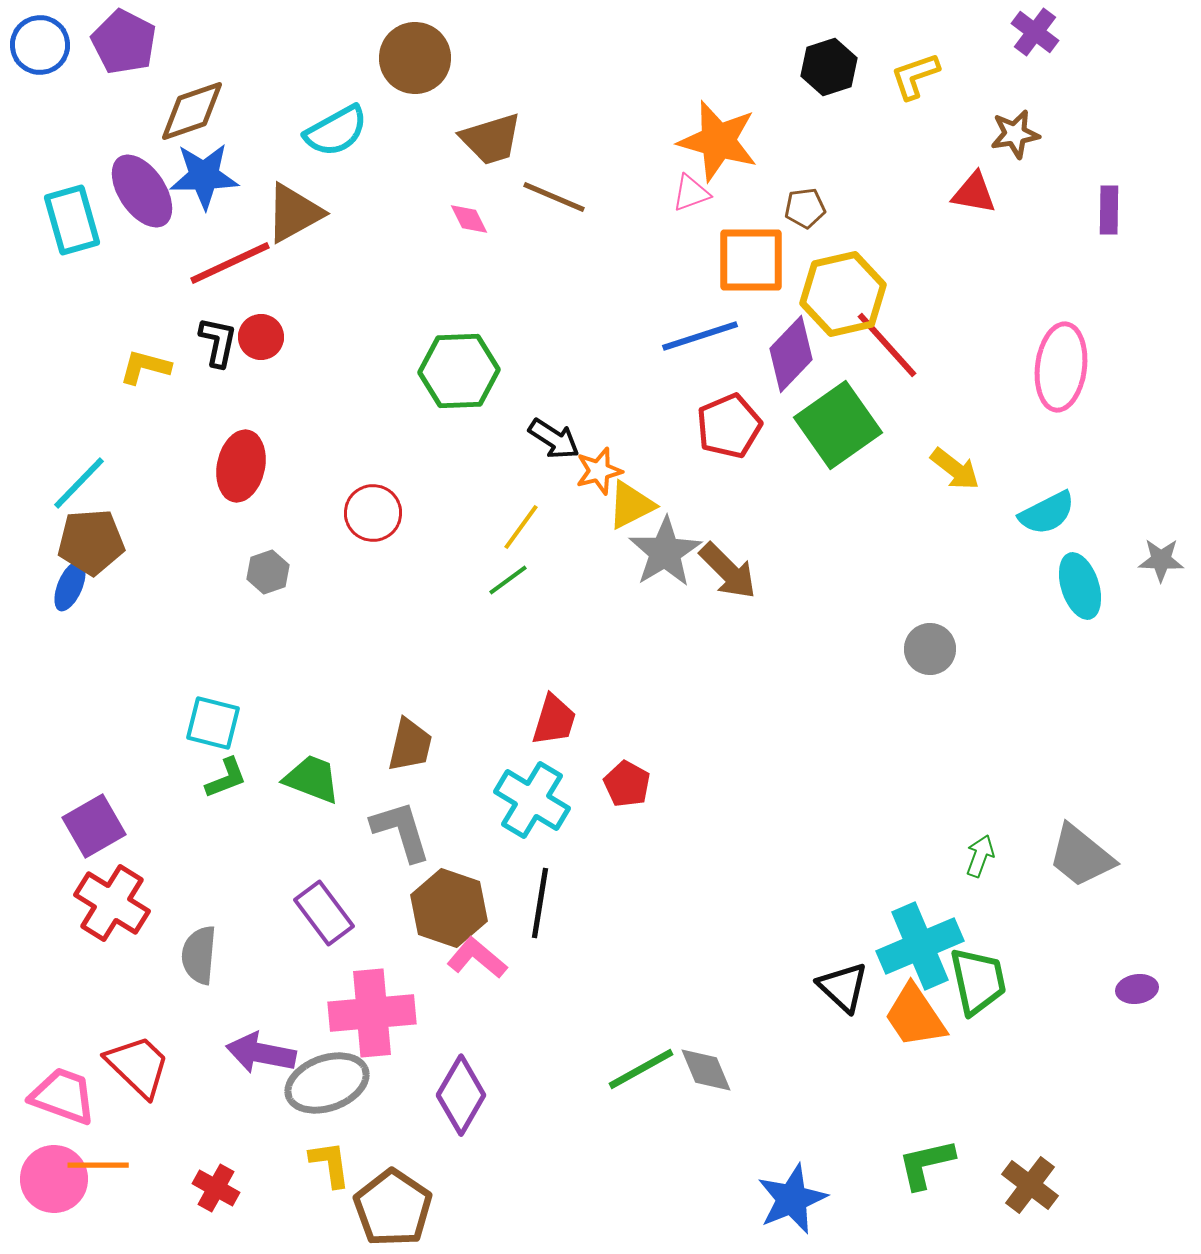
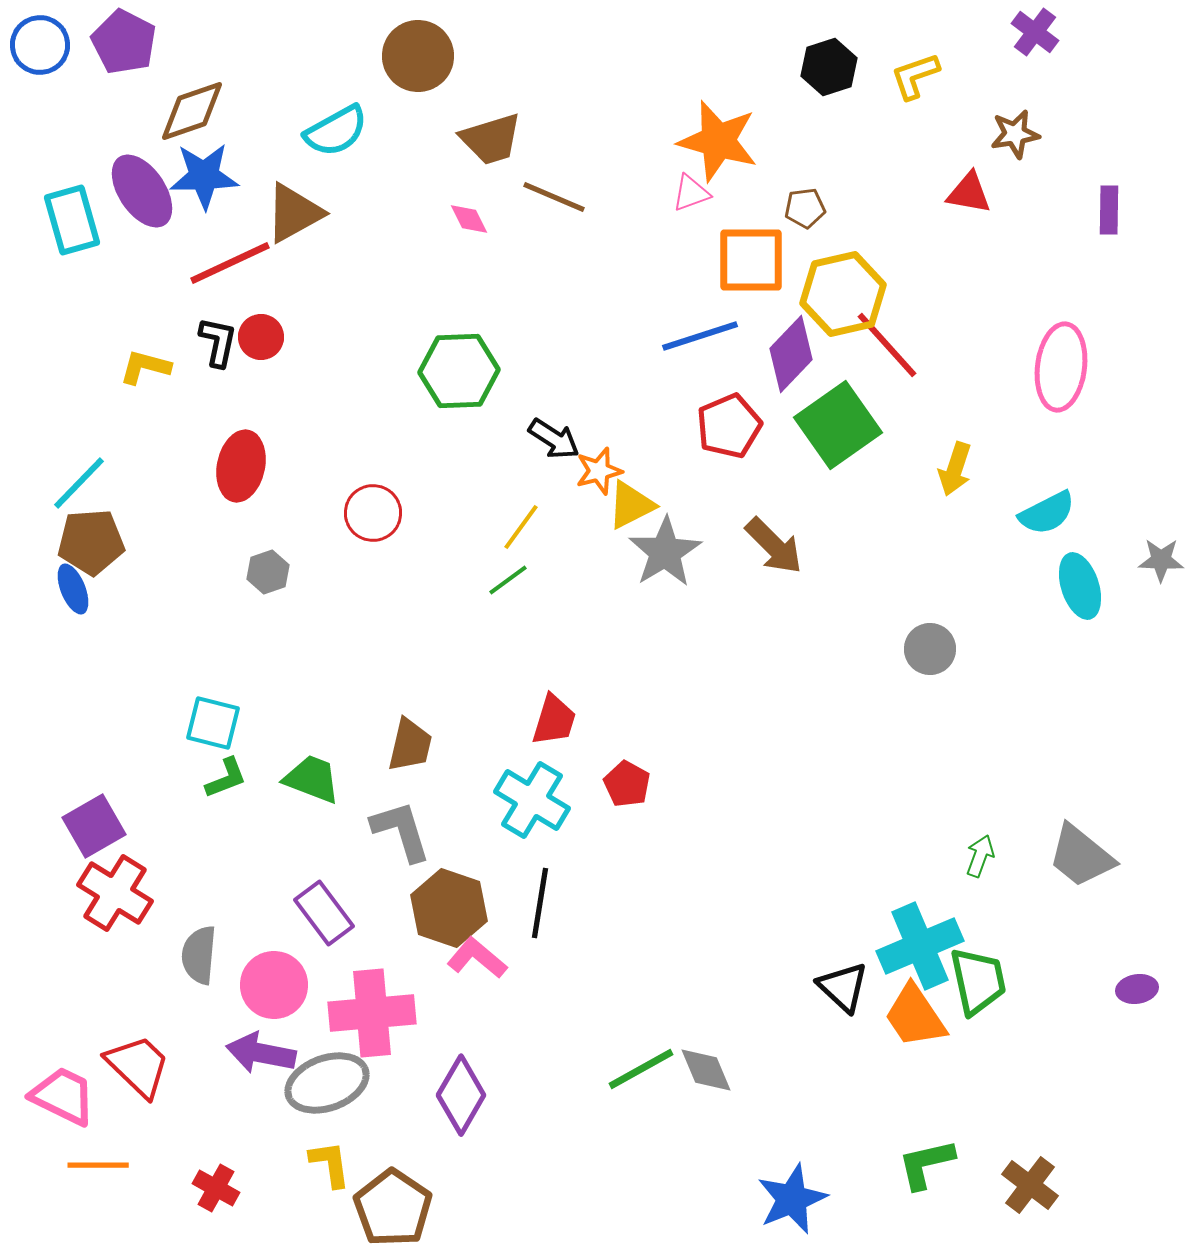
brown circle at (415, 58): moved 3 px right, 2 px up
red triangle at (974, 193): moved 5 px left
yellow arrow at (955, 469): rotated 70 degrees clockwise
brown arrow at (728, 571): moved 46 px right, 25 px up
blue ellipse at (70, 586): moved 3 px right, 3 px down; rotated 45 degrees counterclockwise
red cross at (112, 903): moved 3 px right, 10 px up
pink trapezoid at (63, 1096): rotated 6 degrees clockwise
pink circle at (54, 1179): moved 220 px right, 194 px up
